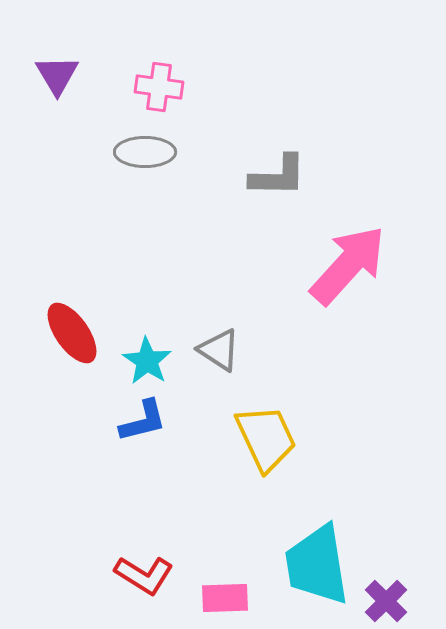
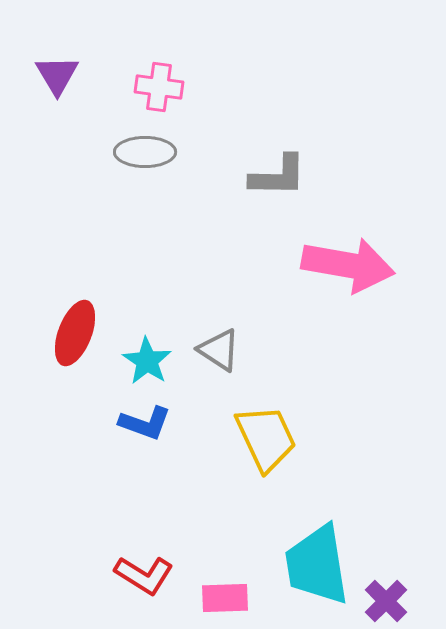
pink arrow: rotated 58 degrees clockwise
red ellipse: moved 3 px right; rotated 56 degrees clockwise
blue L-shape: moved 2 px right, 2 px down; rotated 34 degrees clockwise
